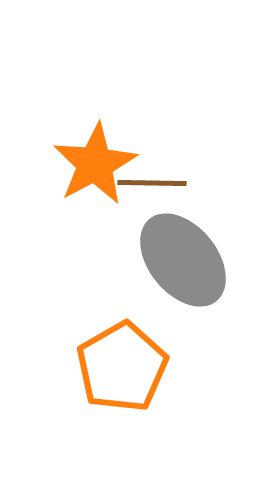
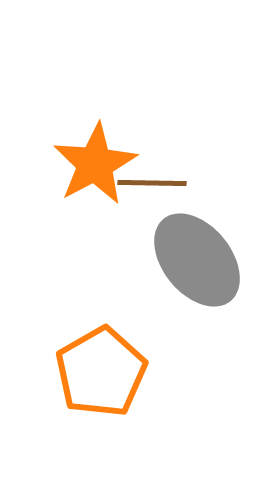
gray ellipse: moved 14 px right
orange pentagon: moved 21 px left, 5 px down
